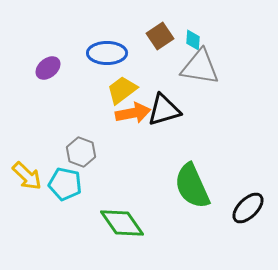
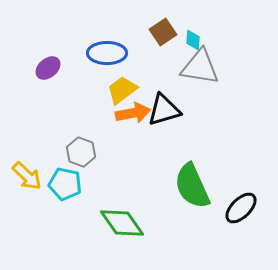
brown square: moved 3 px right, 4 px up
black ellipse: moved 7 px left
